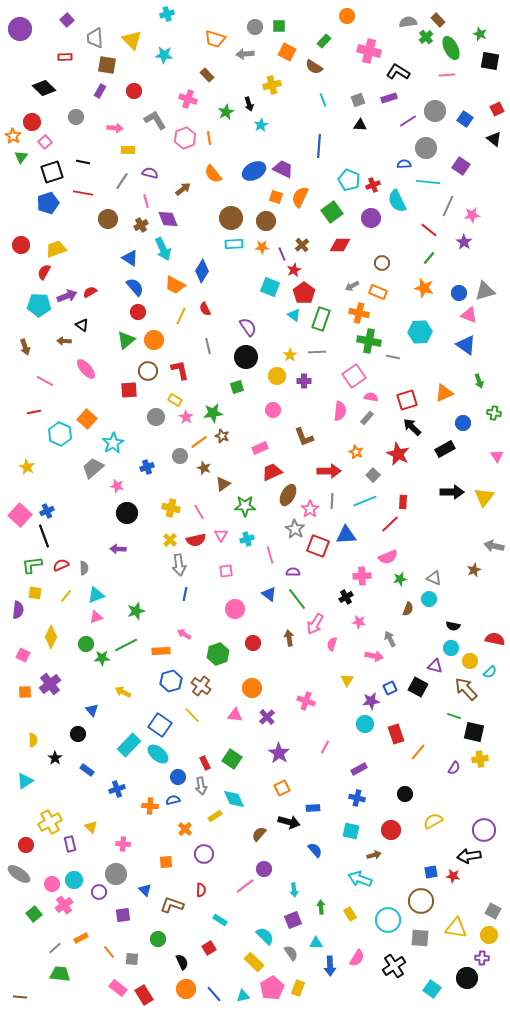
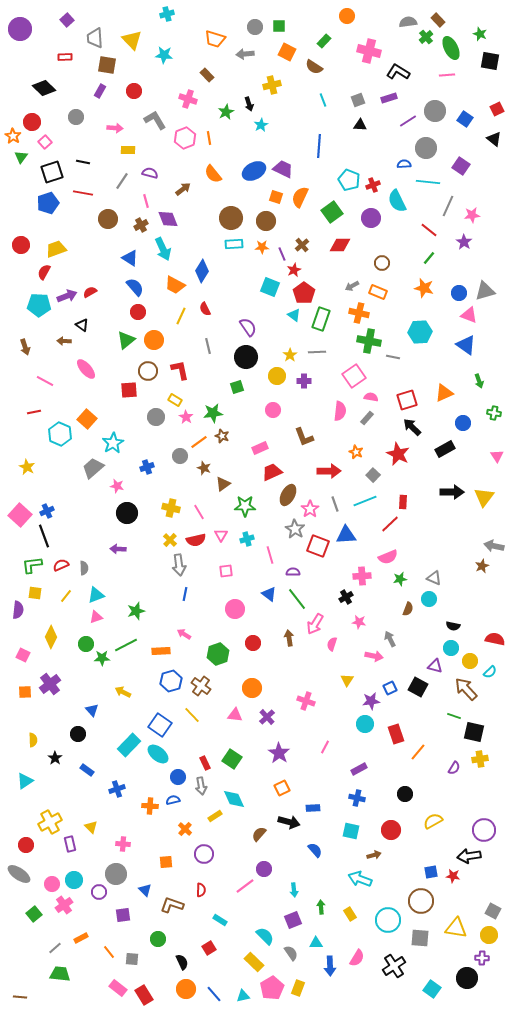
gray line at (332, 501): moved 3 px right, 3 px down; rotated 21 degrees counterclockwise
brown star at (474, 570): moved 8 px right, 4 px up
